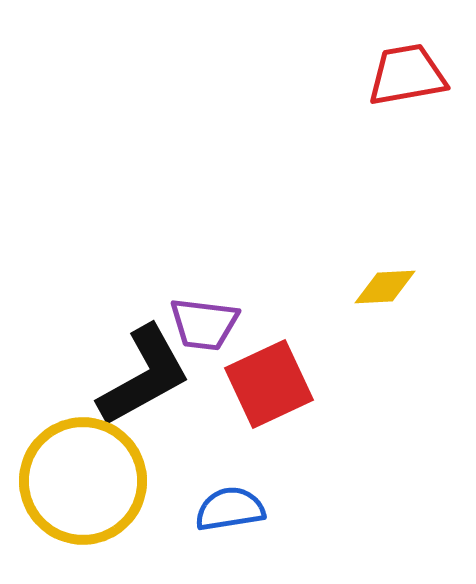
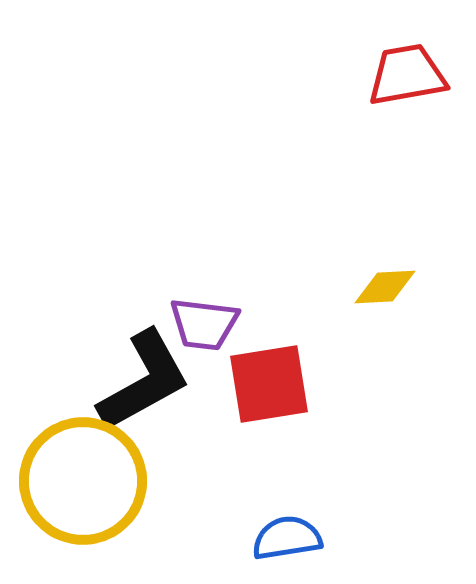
black L-shape: moved 5 px down
red square: rotated 16 degrees clockwise
blue semicircle: moved 57 px right, 29 px down
